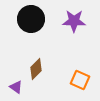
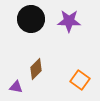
purple star: moved 5 px left
orange square: rotated 12 degrees clockwise
purple triangle: rotated 24 degrees counterclockwise
